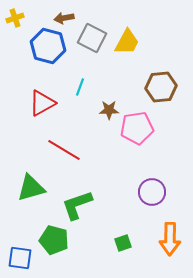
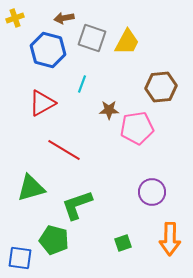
gray square: rotated 8 degrees counterclockwise
blue hexagon: moved 4 px down
cyan line: moved 2 px right, 3 px up
